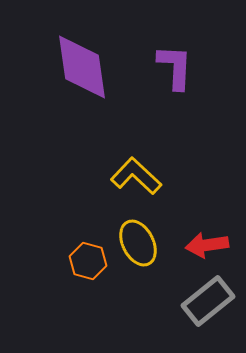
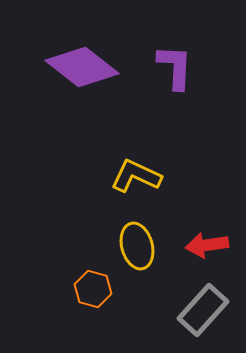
purple diamond: rotated 44 degrees counterclockwise
yellow L-shape: rotated 18 degrees counterclockwise
yellow ellipse: moved 1 px left, 3 px down; rotated 12 degrees clockwise
orange hexagon: moved 5 px right, 28 px down
gray rectangle: moved 5 px left, 9 px down; rotated 9 degrees counterclockwise
